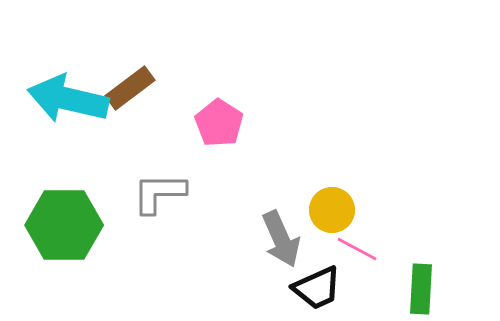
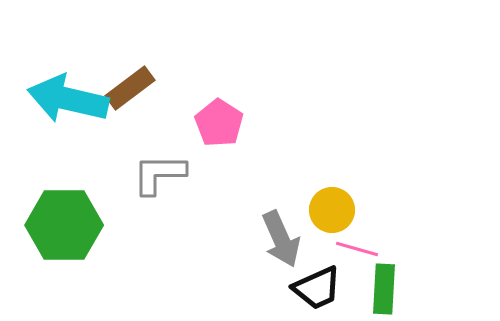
gray L-shape: moved 19 px up
pink line: rotated 12 degrees counterclockwise
green rectangle: moved 37 px left
